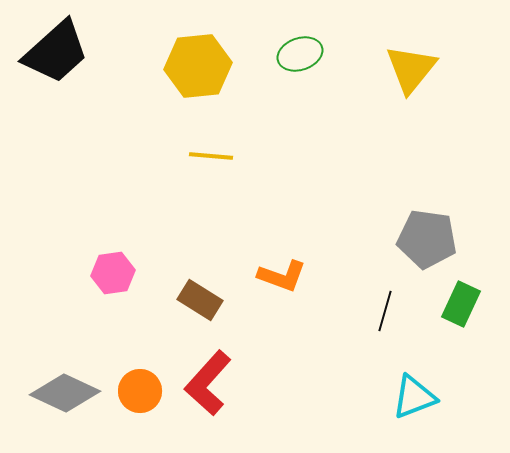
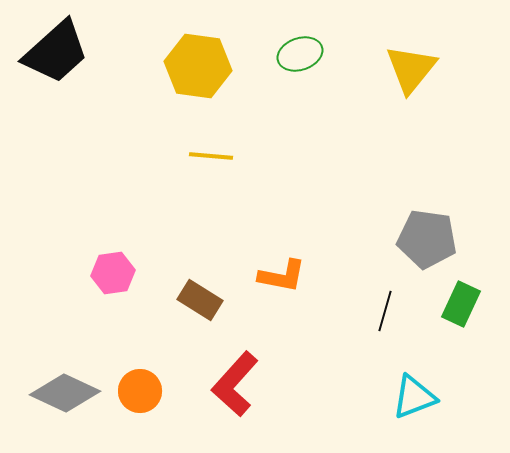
yellow hexagon: rotated 14 degrees clockwise
orange L-shape: rotated 9 degrees counterclockwise
red L-shape: moved 27 px right, 1 px down
